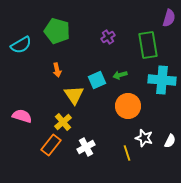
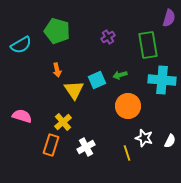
yellow triangle: moved 5 px up
orange rectangle: rotated 20 degrees counterclockwise
